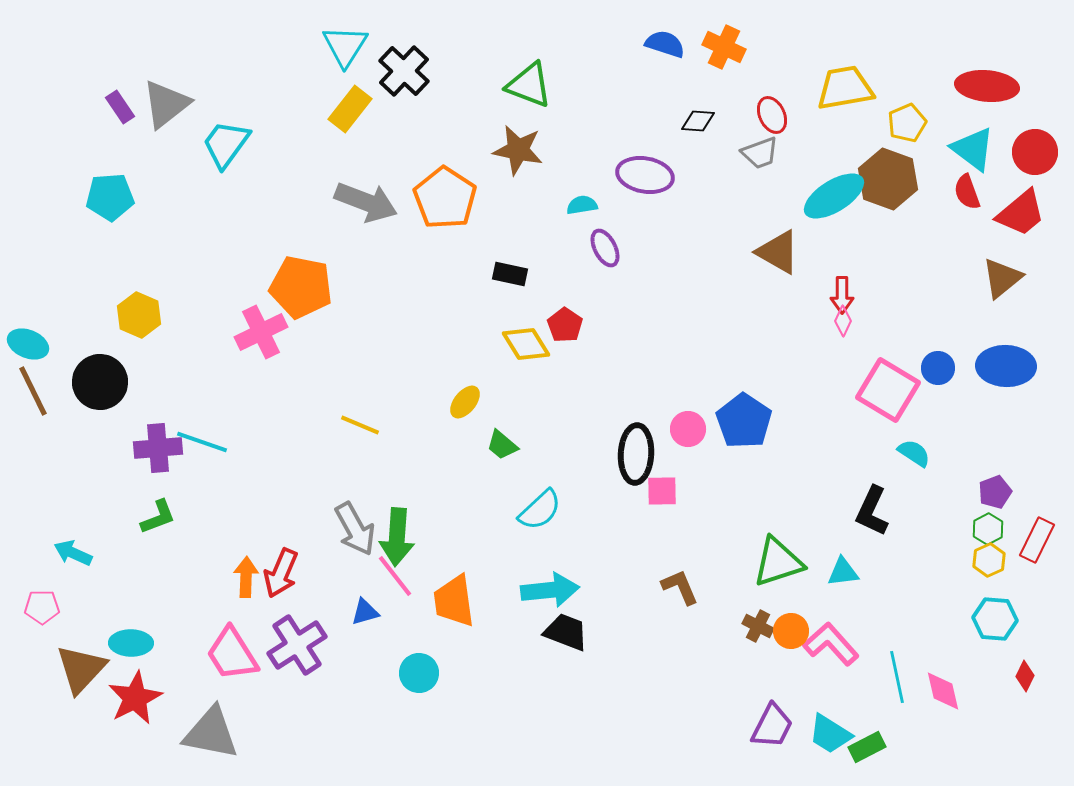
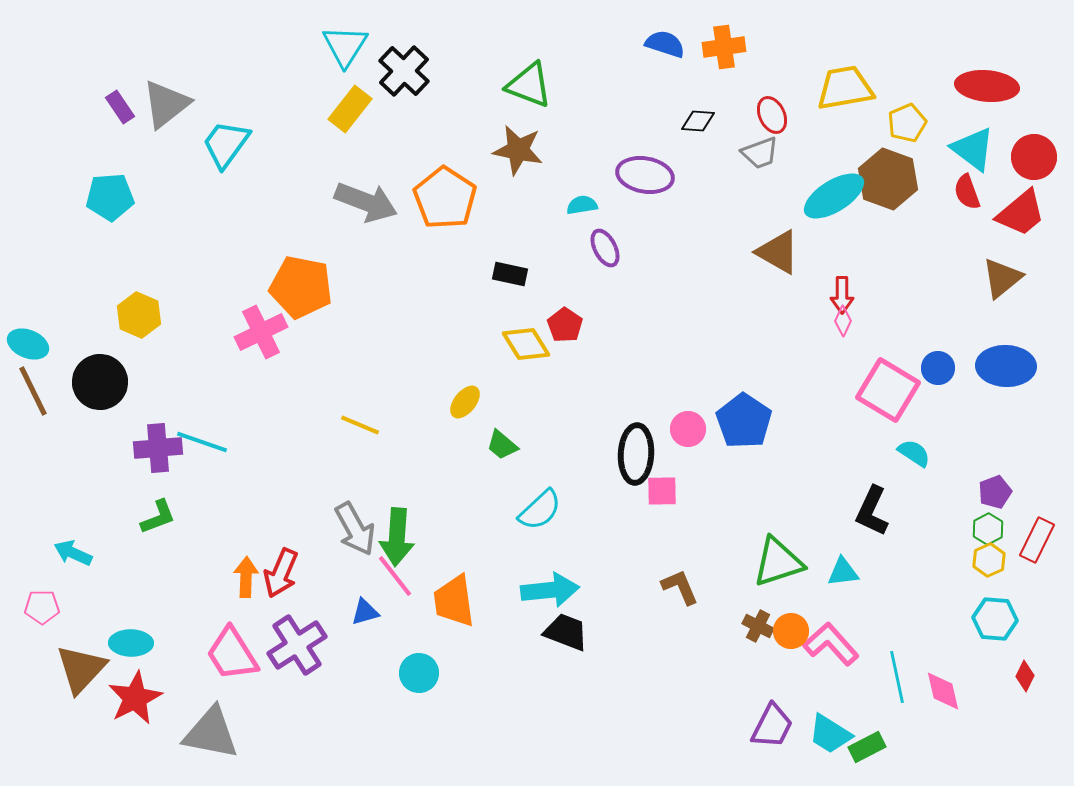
orange cross at (724, 47): rotated 33 degrees counterclockwise
red circle at (1035, 152): moved 1 px left, 5 px down
